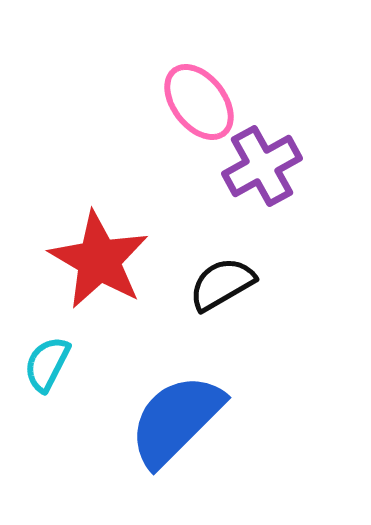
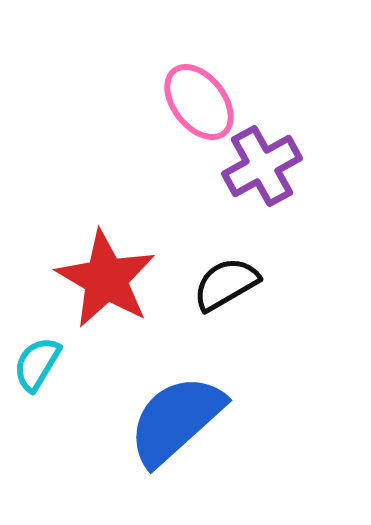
red star: moved 7 px right, 19 px down
black semicircle: moved 4 px right
cyan semicircle: moved 10 px left; rotated 4 degrees clockwise
blue semicircle: rotated 3 degrees clockwise
